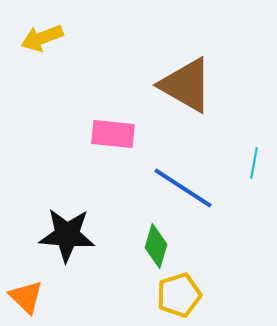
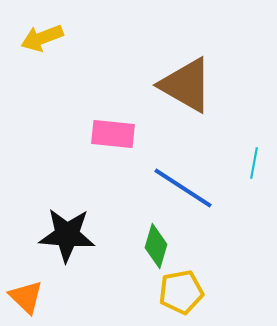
yellow pentagon: moved 2 px right, 3 px up; rotated 6 degrees clockwise
